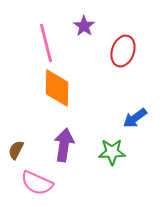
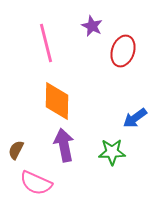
purple star: moved 8 px right; rotated 10 degrees counterclockwise
orange diamond: moved 13 px down
purple arrow: rotated 20 degrees counterclockwise
pink semicircle: moved 1 px left
